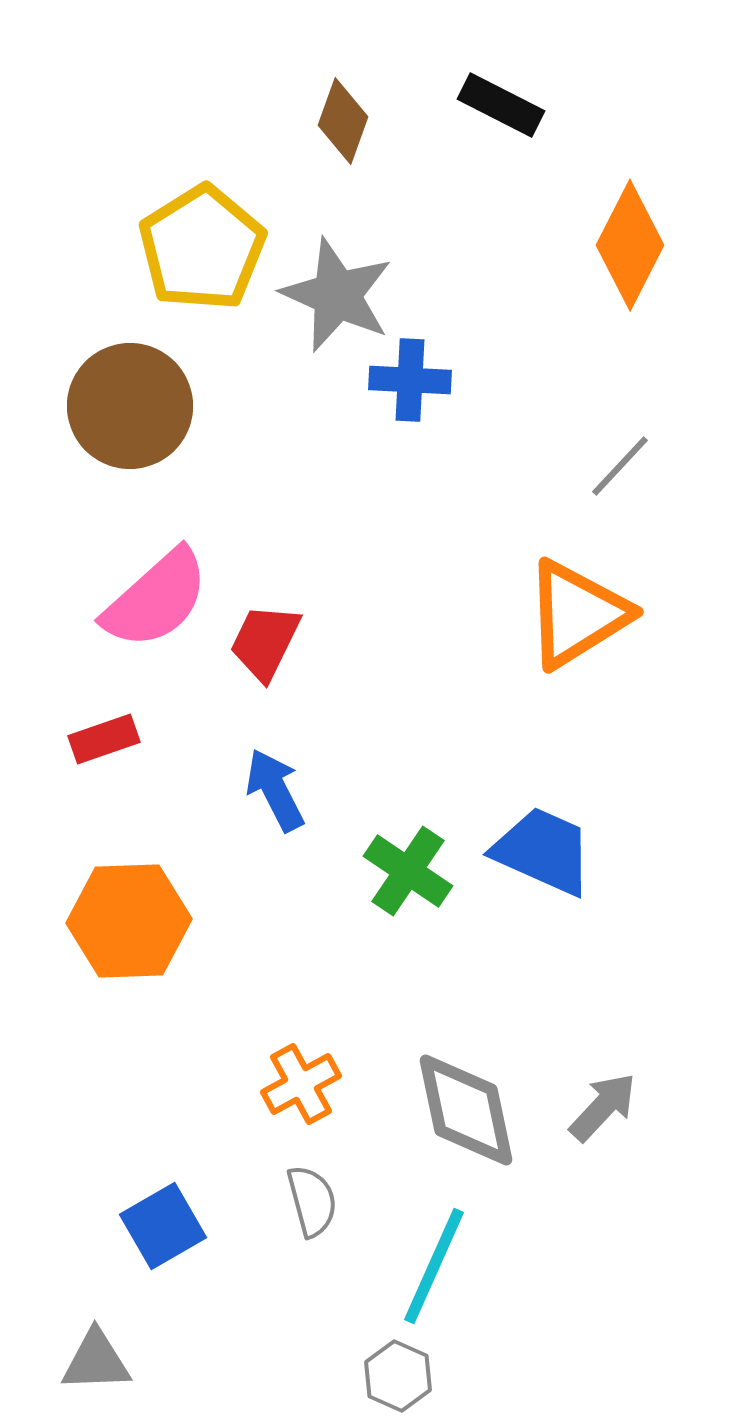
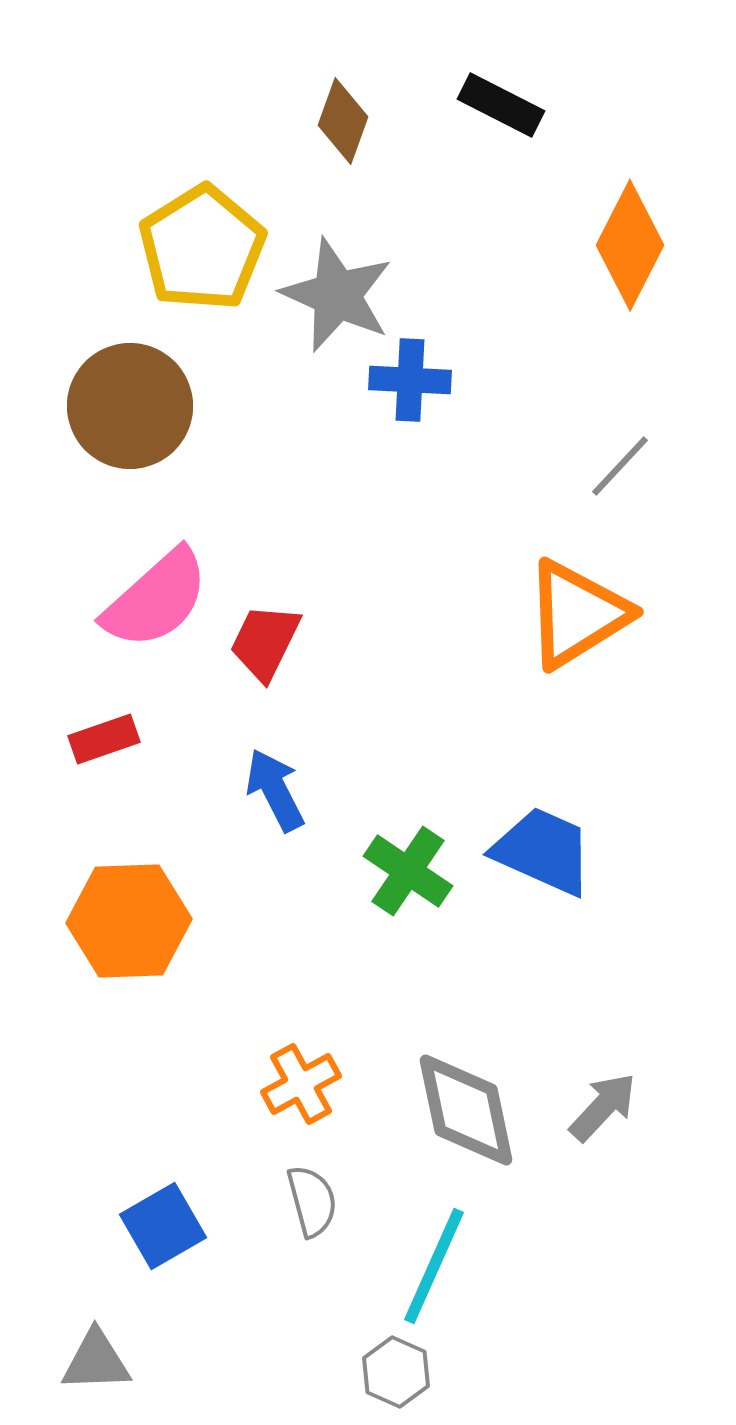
gray hexagon: moved 2 px left, 4 px up
